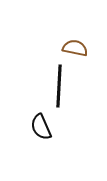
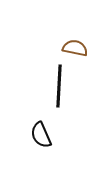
black semicircle: moved 8 px down
